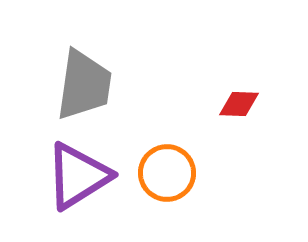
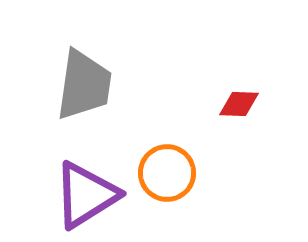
purple triangle: moved 8 px right, 19 px down
